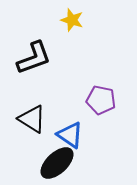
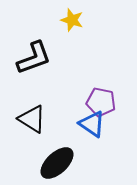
purple pentagon: moved 2 px down
blue triangle: moved 22 px right, 11 px up
